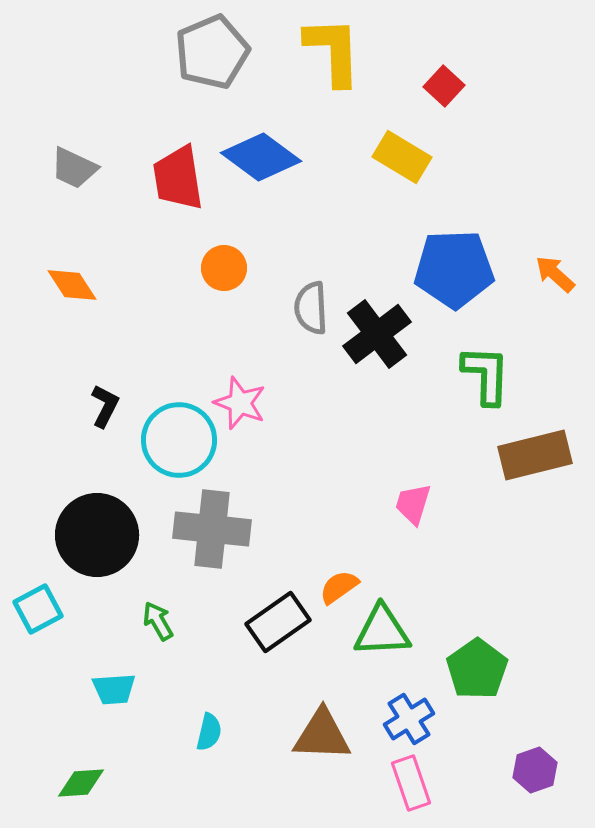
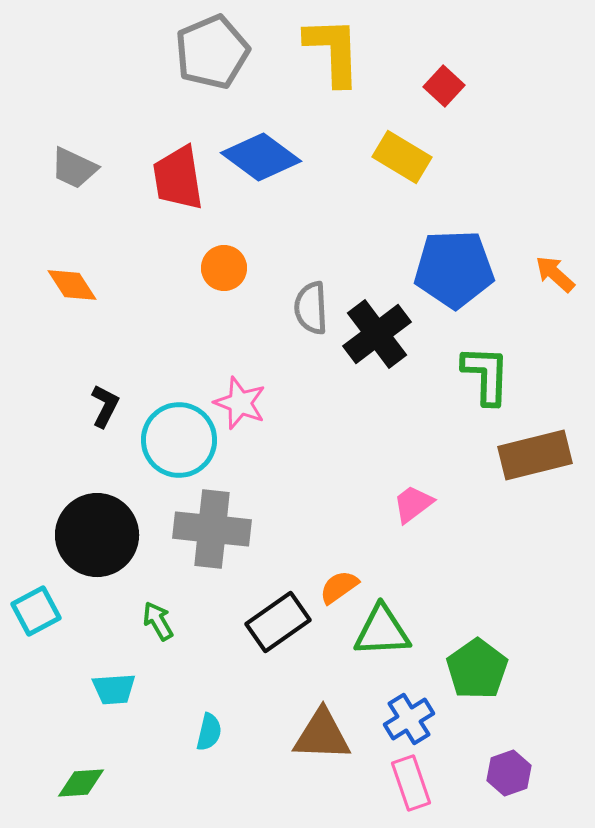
pink trapezoid: rotated 36 degrees clockwise
cyan square: moved 2 px left, 2 px down
purple hexagon: moved 26 px left, 3 px down
